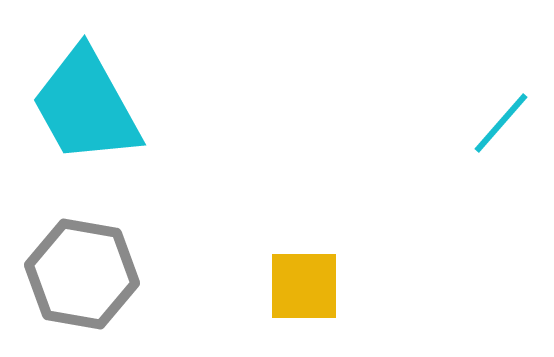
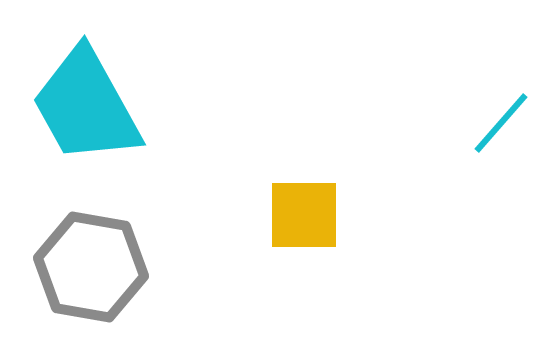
gray hexagon: moved 9 px right, 7 px up
yellow square: moved 71 px up
